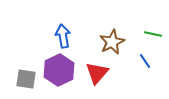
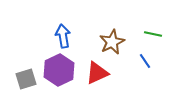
red triangle: rotated 25 degrees clockwise
gray square: rotated 25 degrees counterclockwise
